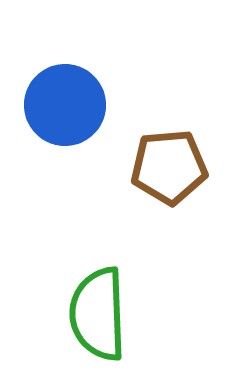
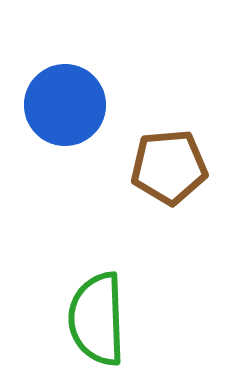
green semicircle: moved 1 px left, 5 px down
